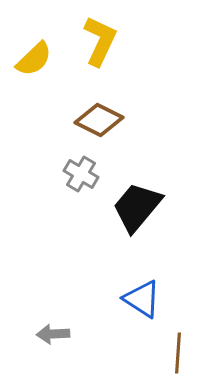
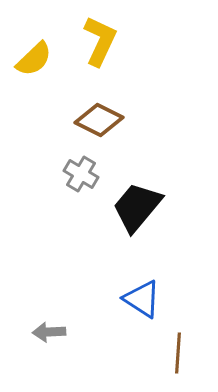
gray arrow: moved 4 px left, 2 px up
